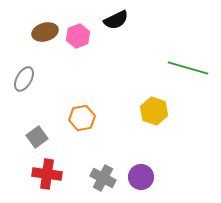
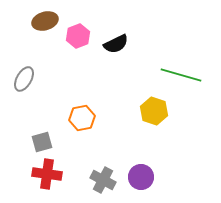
black semicircle: moved 24 px down
brown ellipse: moved 11 px up
green line: moved 7 px left, 7 px down
gray square: moved 5 px right, 5 px down; rotated 20 degrees clockwise
gray cross: moved 2 px down
